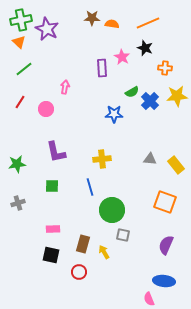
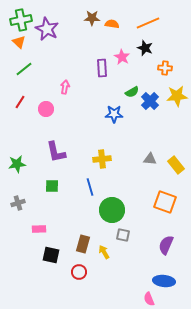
pink rectangle: moved 14 px left
